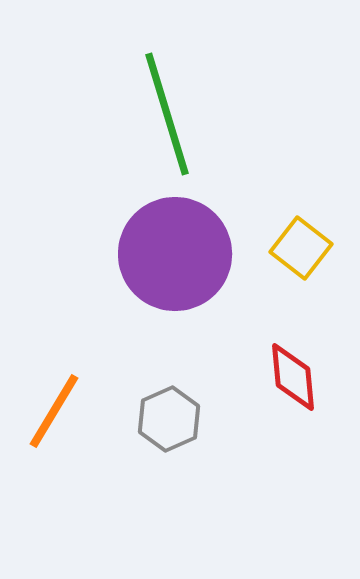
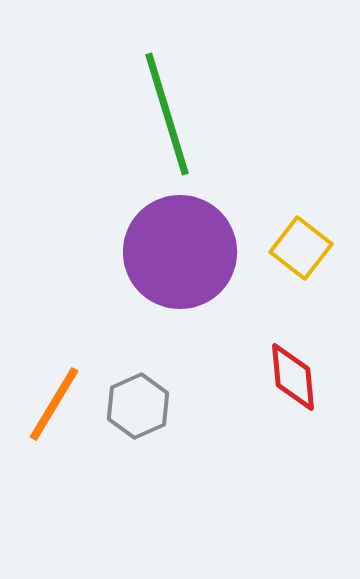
purple circle: moved 5 px right, 2 px up
orange line: moved 7 px up
gray hexagon: moved 31 px left, 13 px up
